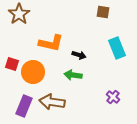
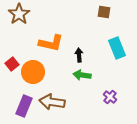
brown square: moved 1 px right
black arrow: rotated 112 degrees counterclockwise
red square: rotated 32 degrees clockwise
green arrow: moved 9 px right
purple cross: moved 3 px left
